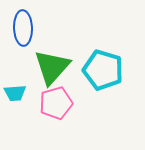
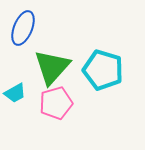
blue ellipse: rotated 24 degrees clockwise
cyan trapezoid: rotated 25 degrees counterclockwise
